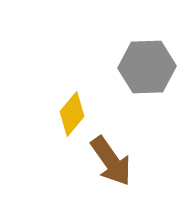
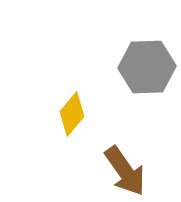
brown arrow: moved 14 px right, 10 px down
